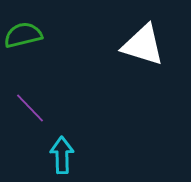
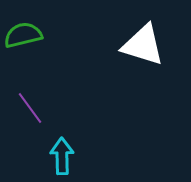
purple line: rotated 8 degrees clockwise
cyan arrow: moved 1 px down
